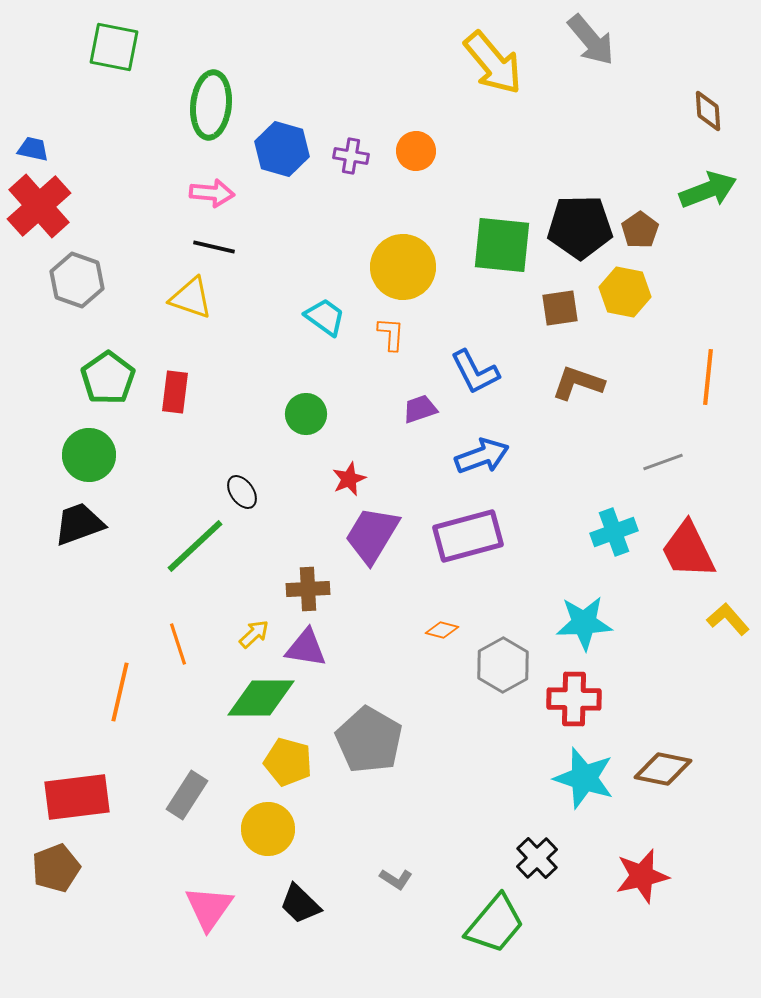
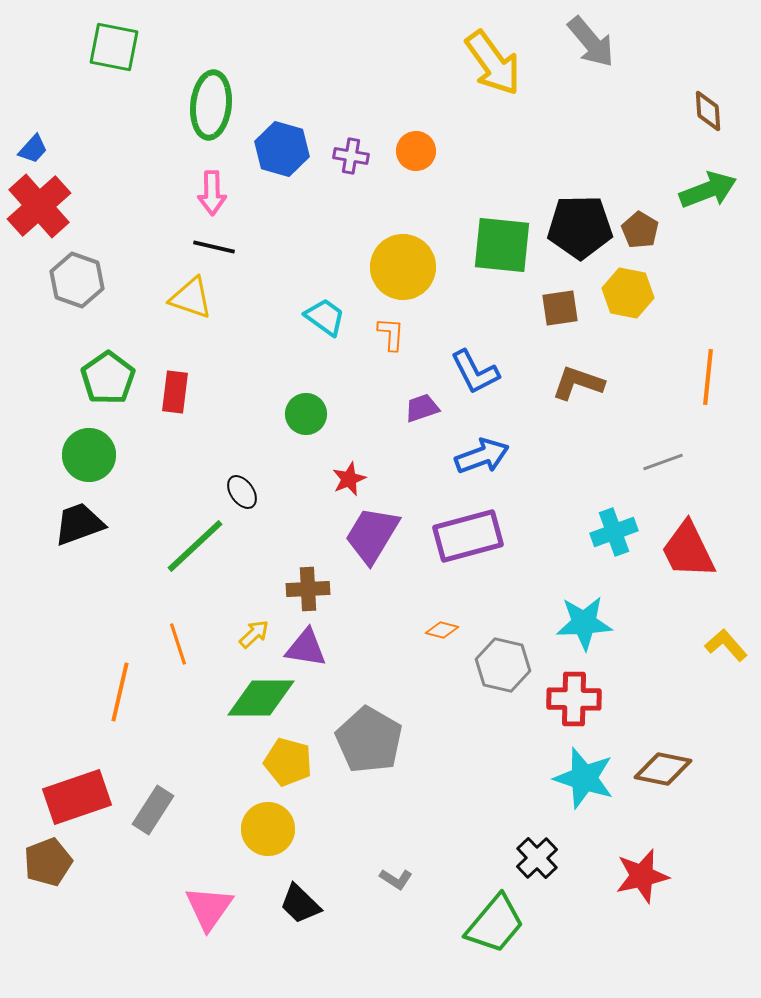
gray arrow at (591, 40): moved 2 px down
yellow arrow at (493, 63): rotated 4 degrees clockwise
blue trapezoid at (33, 149): rotated 120 degrees clockwise
pink arrow at (212, 193): rotated 84 degrees clockwise
brown pentagon at (640, 230): rotated 6 degrees counterclockwise
yellow hexagon at (625, 292): moved 3 px right, 1 px down
purple trapezoid at (420, 409): moved 2 px right, 1 px up
yellow L-shape at (728, 619): moved 2 px left, 26 px down
gray hexagon at (503, 665): rotated 18 degrees counterclockwise
gray rectangle at (187, 795): moved 34 px left, 15 px down
red rectangle at (77, 797): rotated 12 degrees counterclockwise
brown pentagon at (56, 868): moved 8 px left, 6 px up
